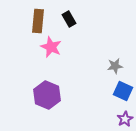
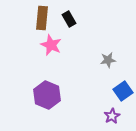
brown rectangle: moved 4 px right, 3 px up
pink star: moved 2 px up
gray star: moved 7 px left, 6 px up
blue square: rotated 30 degrees clockwise
purple star: moved 13 px left, 3 px up
